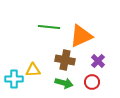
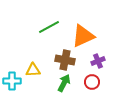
green line: rotated 35 degrees counterclockwise
orange triangle: moved 2 px right
purple cross: rotated 24 degrees clockwise
cyan cross: moved 2 px left, 2 px down
green arrow: rotated 78 degrees counterclockwise
